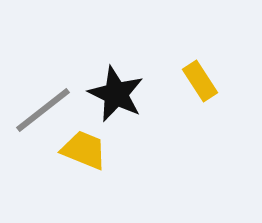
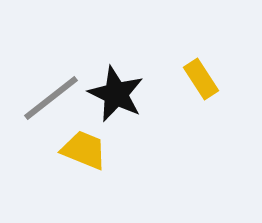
yellow rectangle: moved 1 px right, 2 px up
gray line: moved 8 px right, 12 px up
